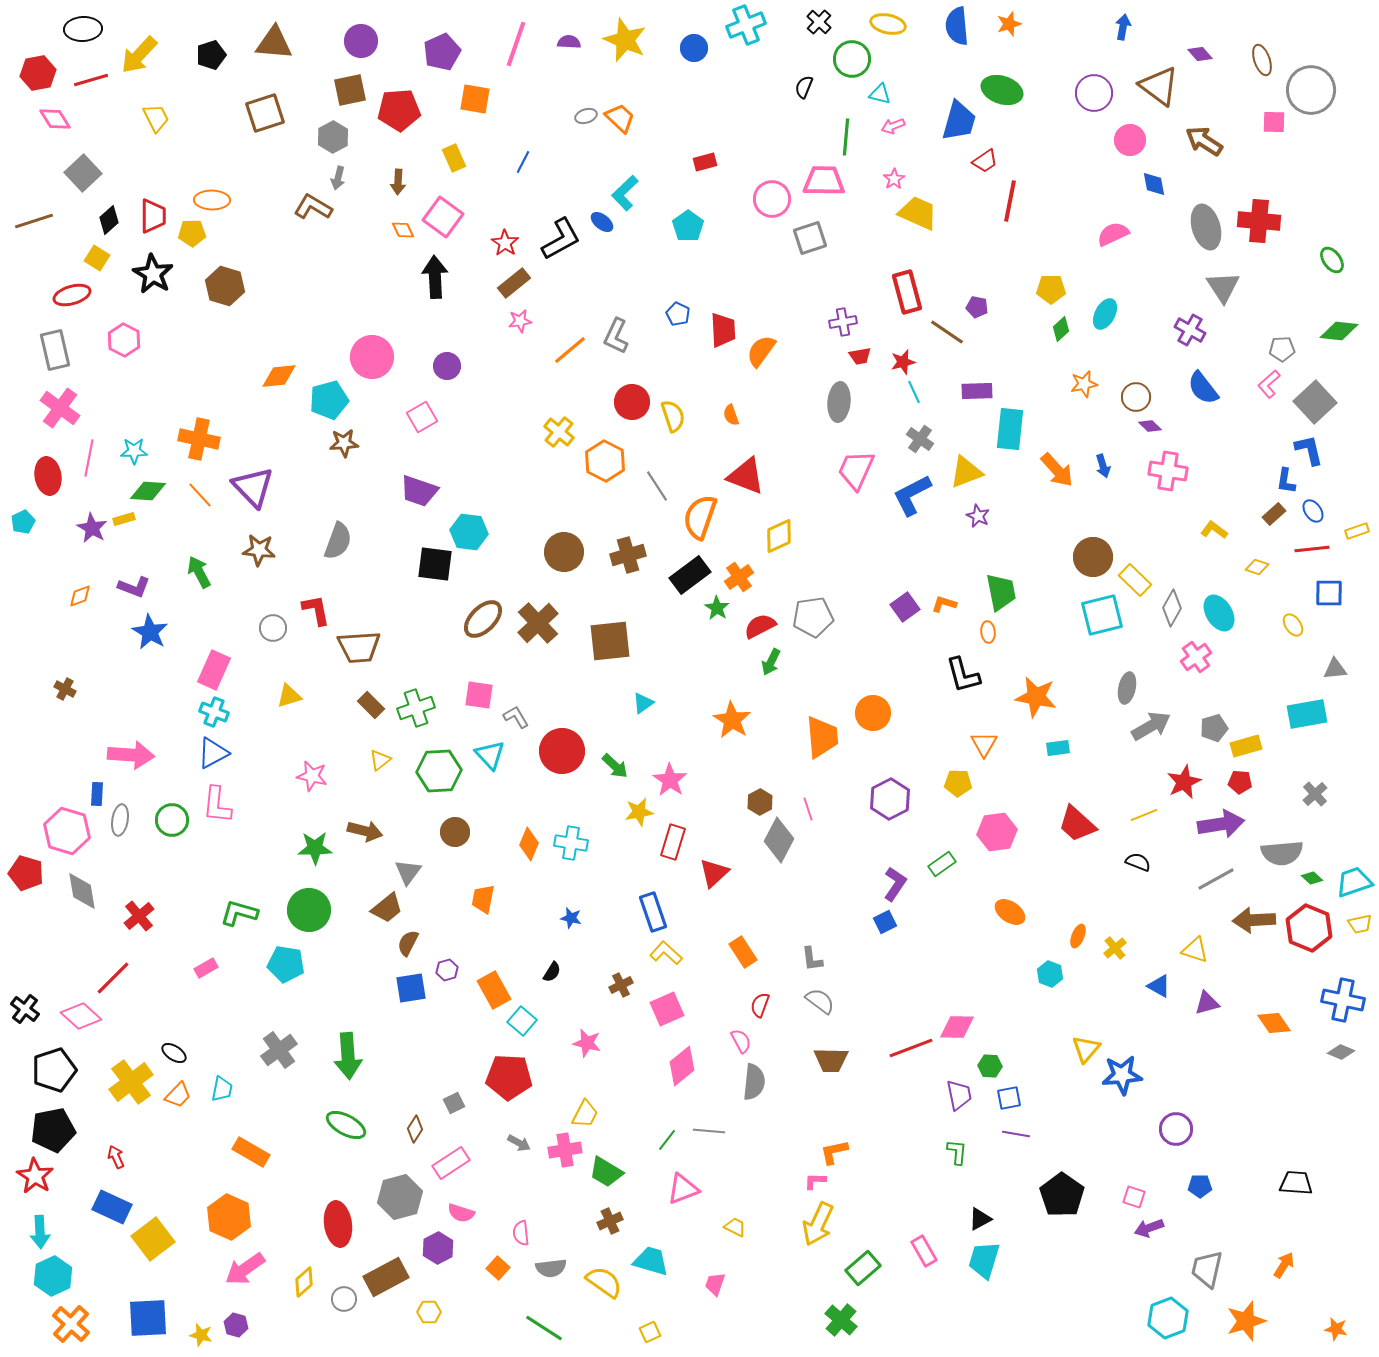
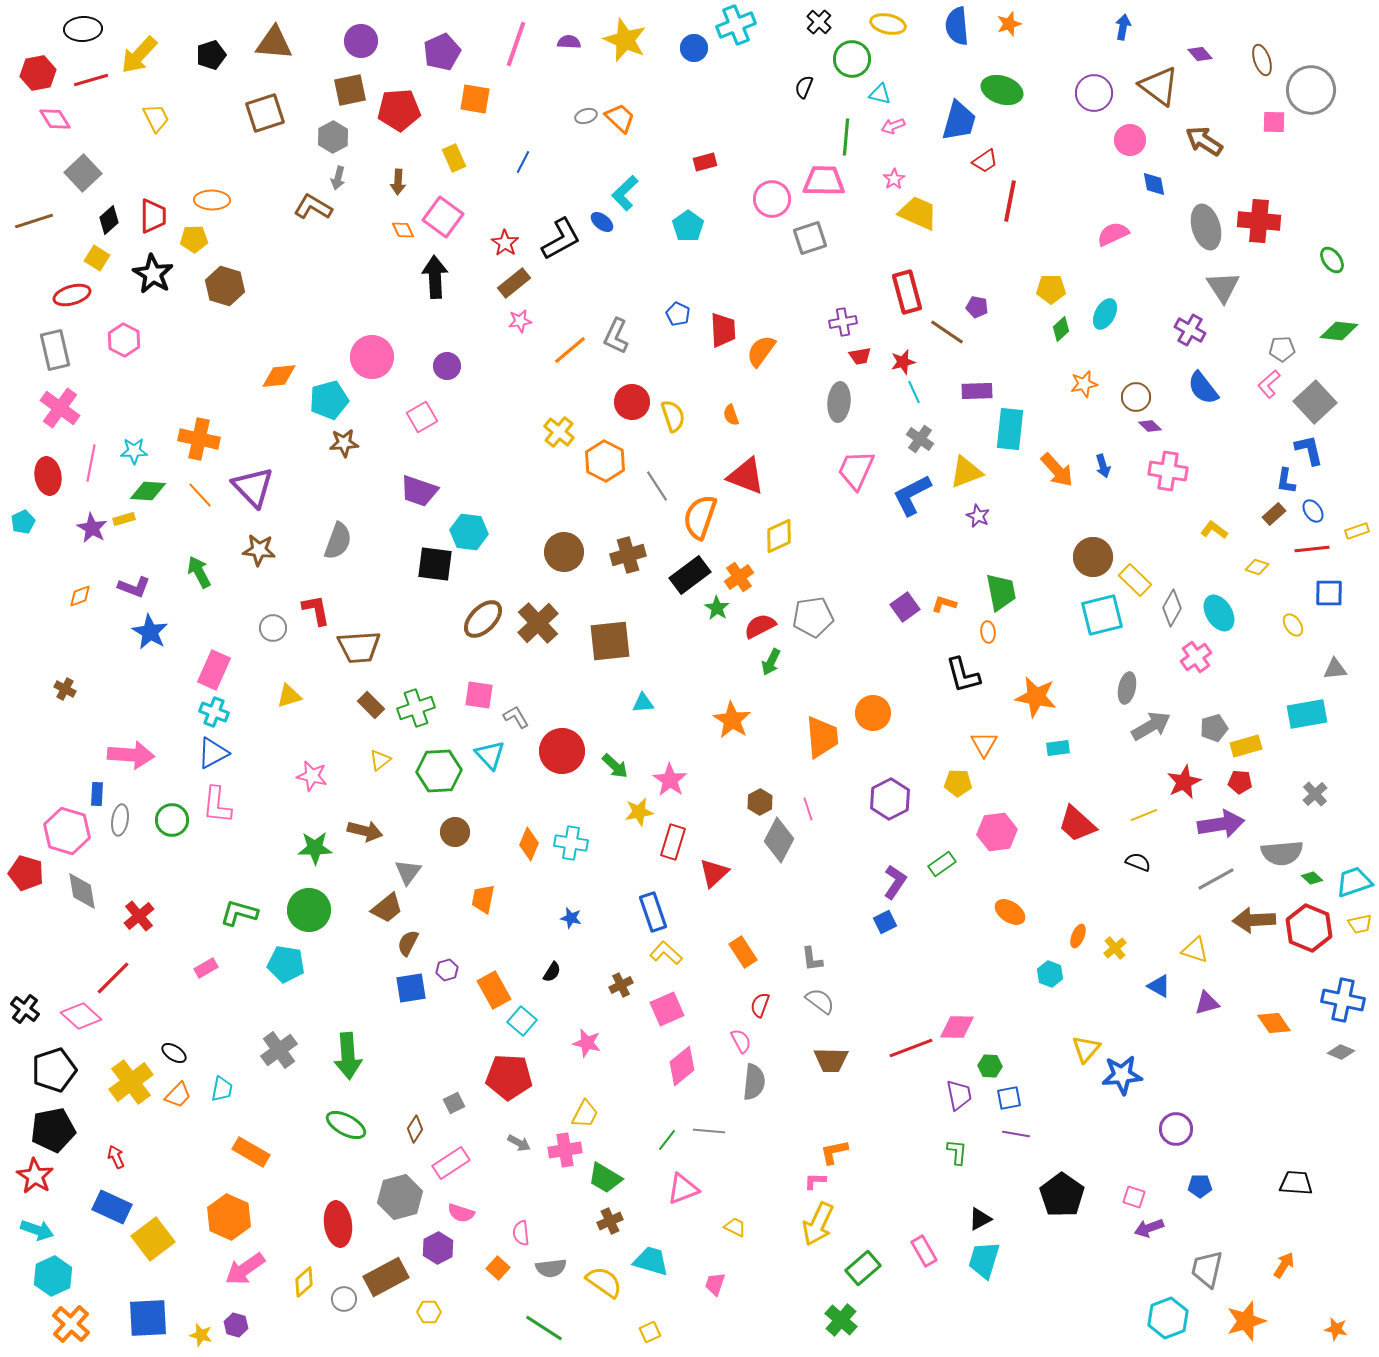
cyan cross at (746, 25): moved 10 px left
yellow pentagon at (192, 233): moved 2 px right, 6 px down
pink line at (89, 458): moved 2 px right, 5 px down
cyan triangle at (643, 703): rotated 30 degrees clockwise
purple L-shape at (895, 884): moved 2 px up
green trapezoid at (606, 1172): moved 1 px left, 6 px down
cyan arrow at (40, 1232): moved 3 px left, 2 px up; rotated 68 degrees counterclockwise
